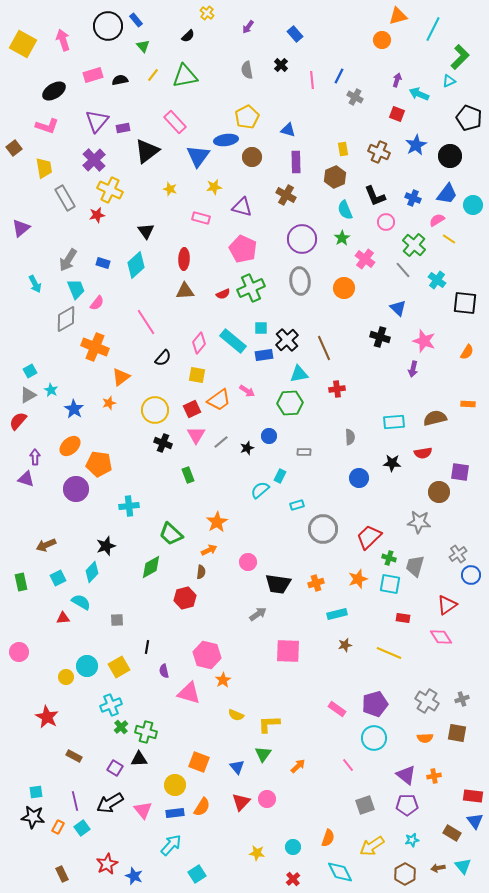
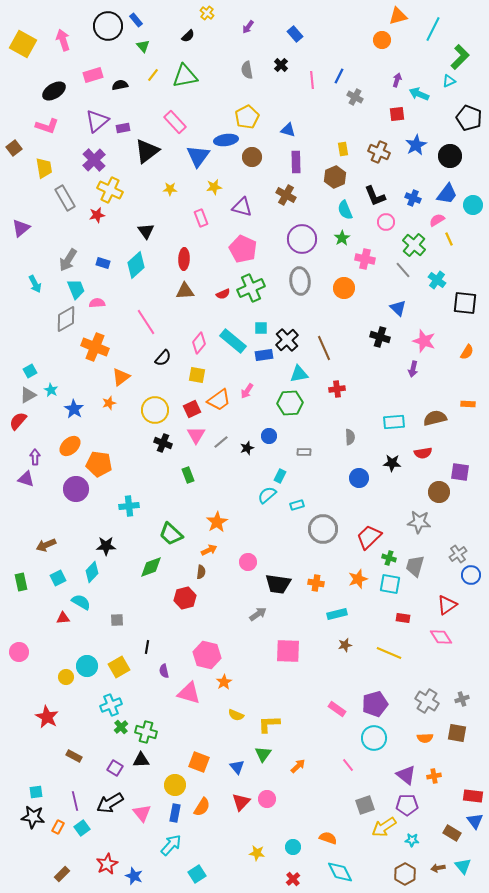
black semicircle at (120, 80): moved 5 px down
red square at (397, 114): rotated 28 degrees counterclockwise
purple triangle at (97, 121): rotated 10 degrees clockwise
yellow star at (170, 189): rotated 16 degrees counterclockwise
pink rectangle at (201, 218): rotated 54 degrees clockwise
yellow line at (449, 239): rotated 32 degrees clockwise
pink cross at (365, 259): rotated 24 degrees counterclockwise
pink semicircle at (97, 303): rotated 133 degrees counterclockwise
pink arrow at (247, 391): rotated 91 degrees clockwise
cyan semicircle at (260, 490): moved 7 px right, 5 px down
black star at (106, 546): rotated 18 degrees clockwise
green diamond at (151, 567): rotated 10 degrees clockwise
orange cross at (316, 583): rotated 28 degrees clockwise
orange star at (223, 680): moved 1 px right, 2 px down
black triangle at (139, 759): moved 2 px right, 1 px down
pink triangle at (143, 810): moved 1 px left, 3 px down
blue rectangle at (175, 813): rotated 72 degrees counterclockwise
orange semicircle at (328, 838): rotated 90 degrees counterclockwise
cyan star at (412, 840): rotated 16 degrees clockwise
yellow arrow at (372, 846): moved 12 px right, 19 px up
brown rectangle at (62, 874): rotated 70 degrees clockwise
